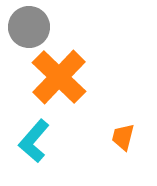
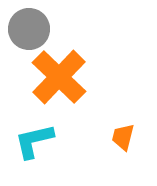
gray circle: moved 2 px down
cyan L-shape: rotated 36 degrees clockwise
